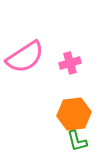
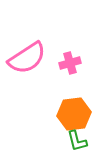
pink semicircle: moved 2 px right, 1 px down
